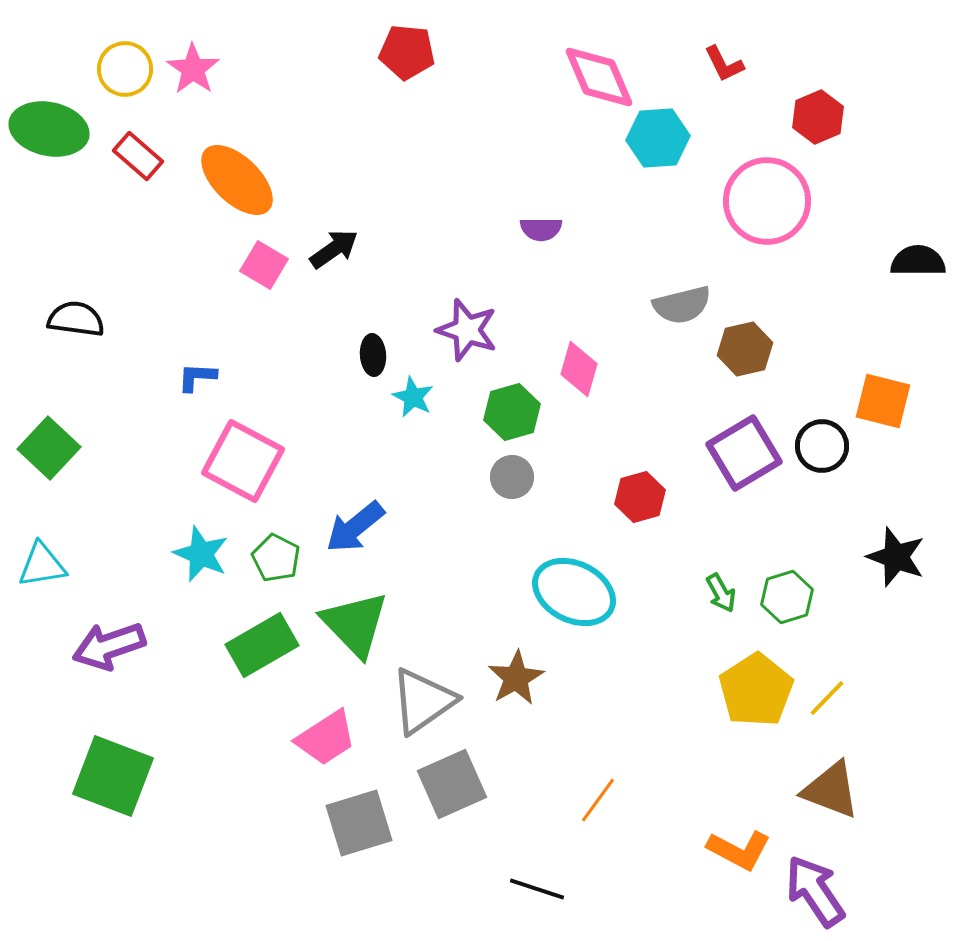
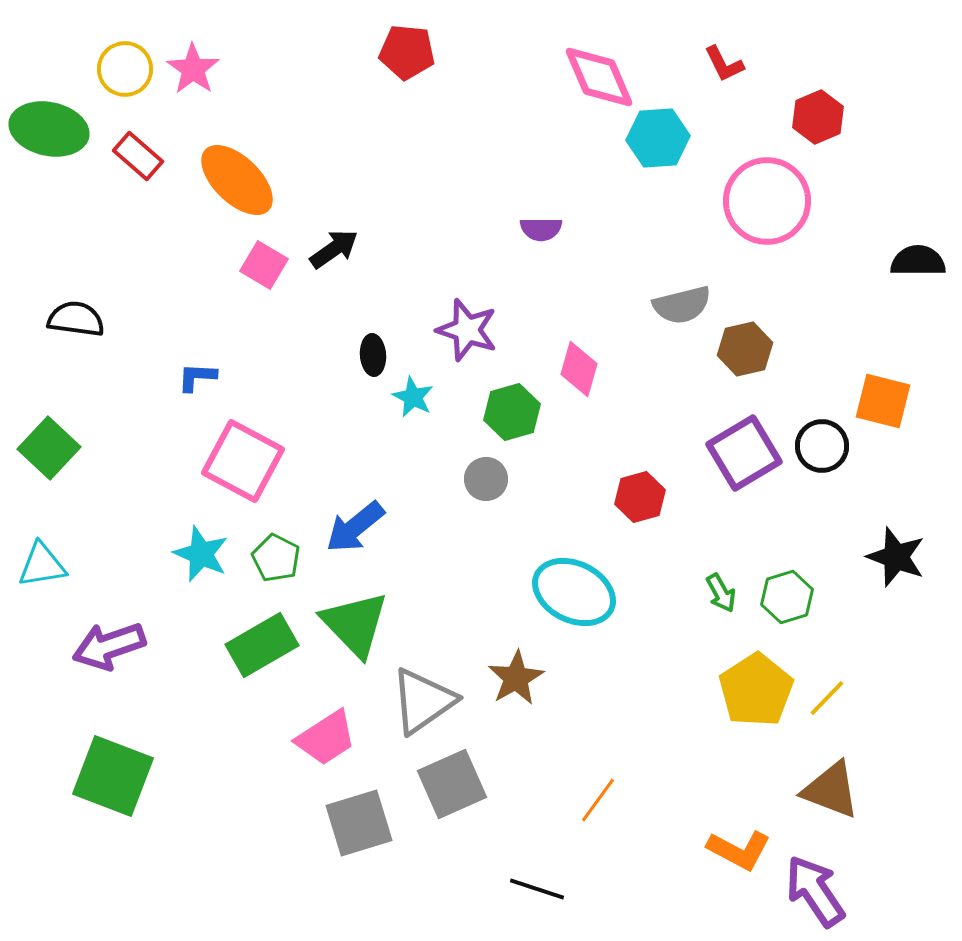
gray circle at (512, 477): moved 26 px left, 2 px down
